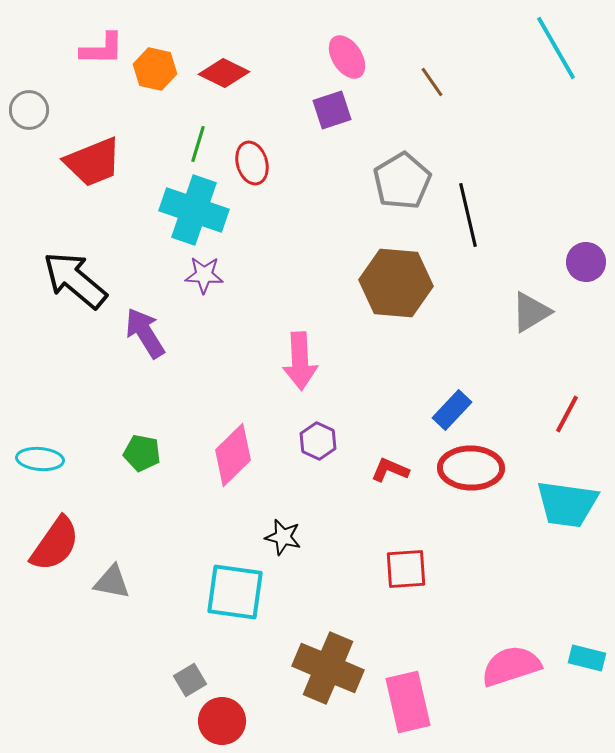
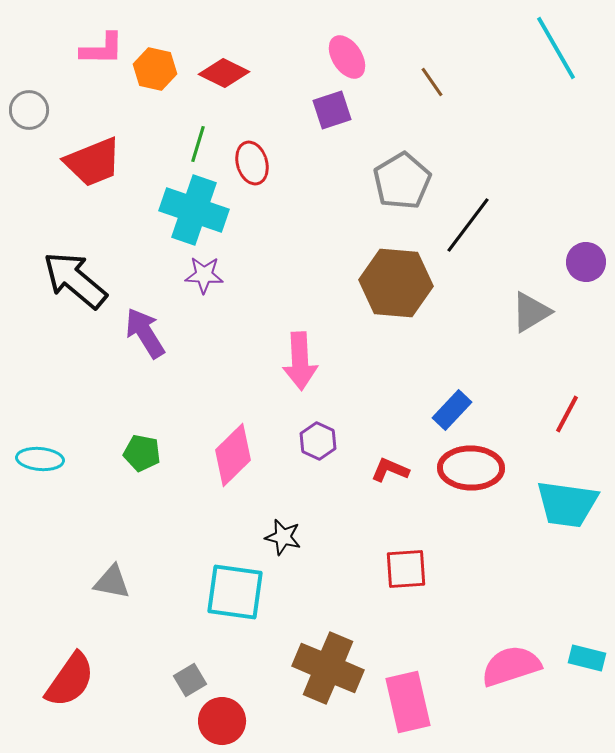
black line at (468, 215): moved 10 px down; rotated 50 degrees clockwise
red semicircle at (55, 544): moved 15 px right, 136 px down
